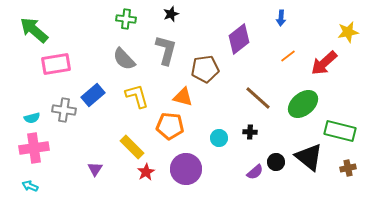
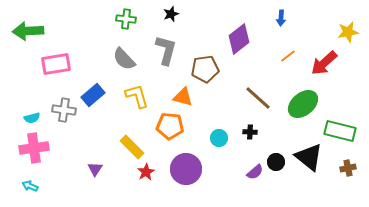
green arrow: moved 6 px left, 1 px down; rotated 44 degrees counterclockwise
